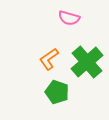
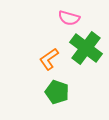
green cross: moved 1 px left, 14 px up; rotated 12 degrees counterclockwise
